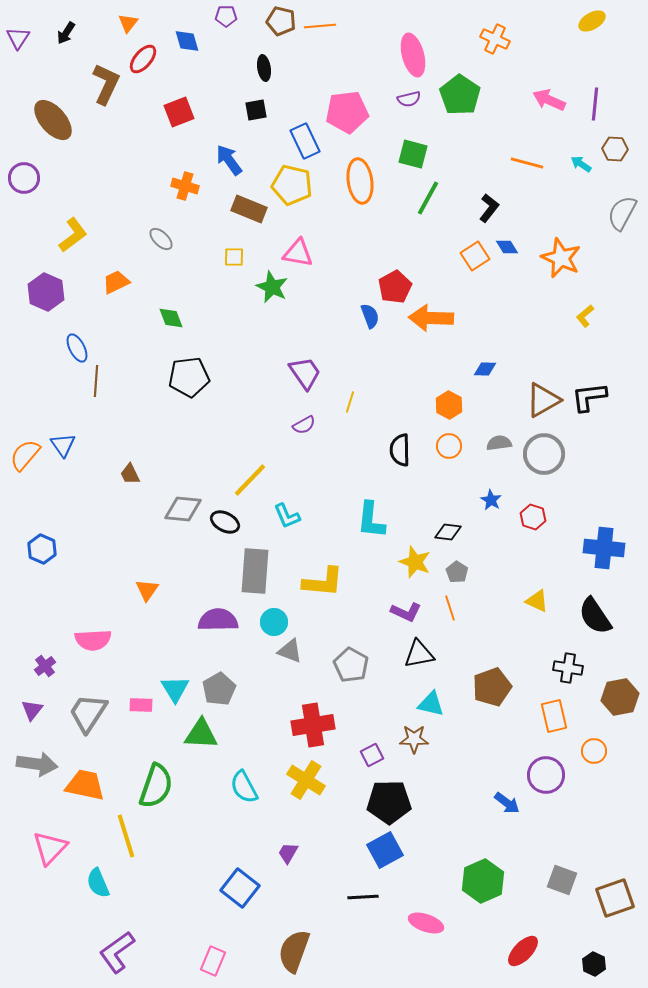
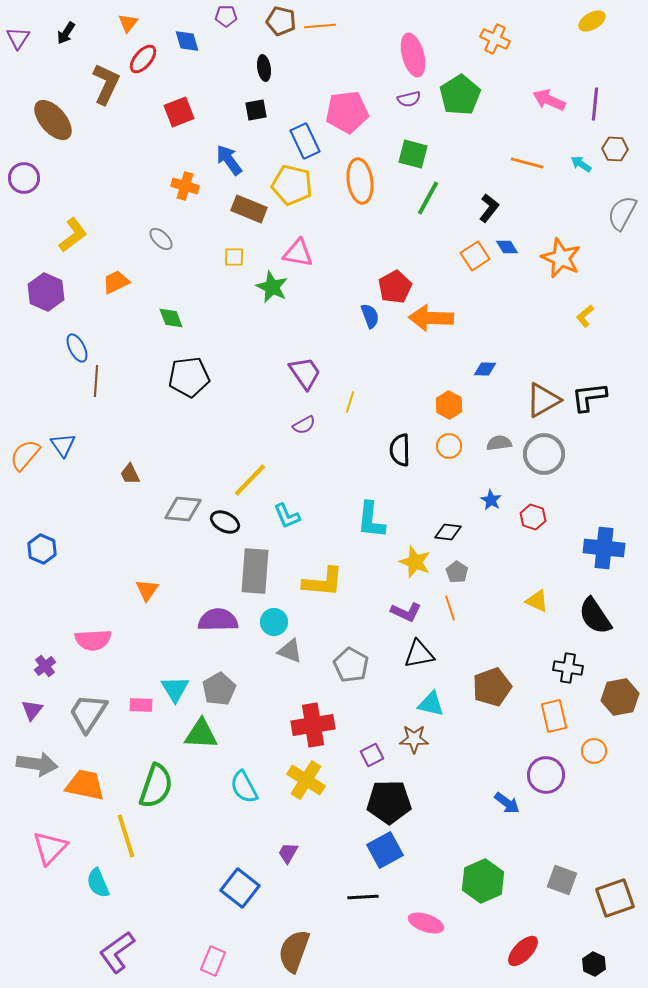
green pentagon at (460, 95): rotated 6 degrees clockwise
